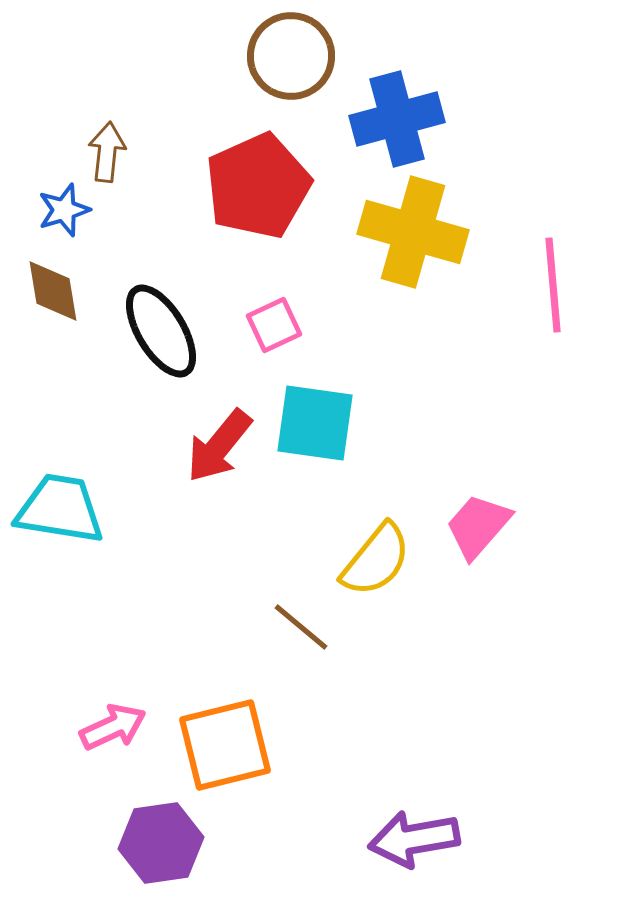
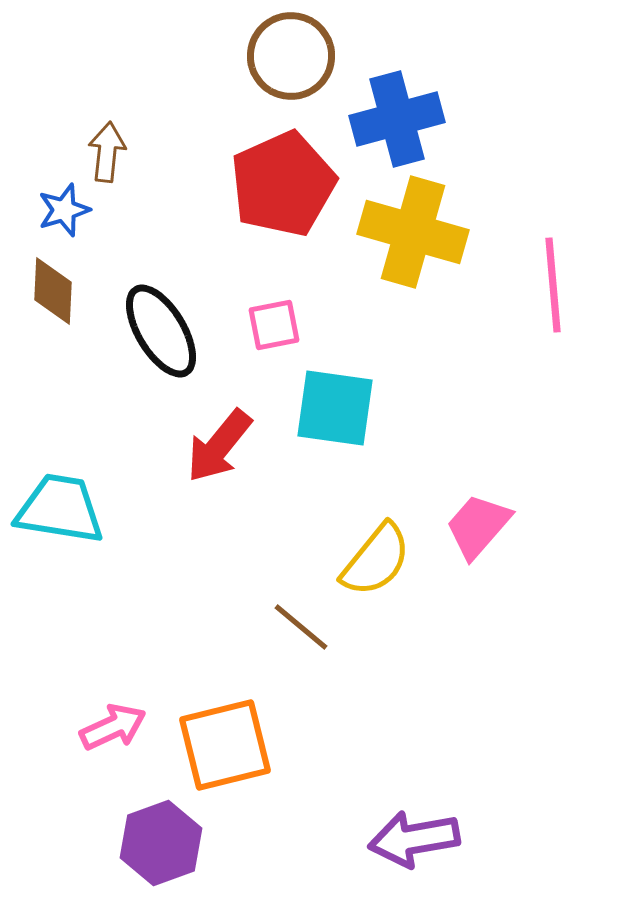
red pentagon: moved 25 px right, 2 px up
brown diamond: rotated 12 degrees clockwise
pink square: rotated 14 degrees clockwise
cyan square: moved 20 px right, 15 px up
purple hexagon: rotated 12 degrees counterclockwise
